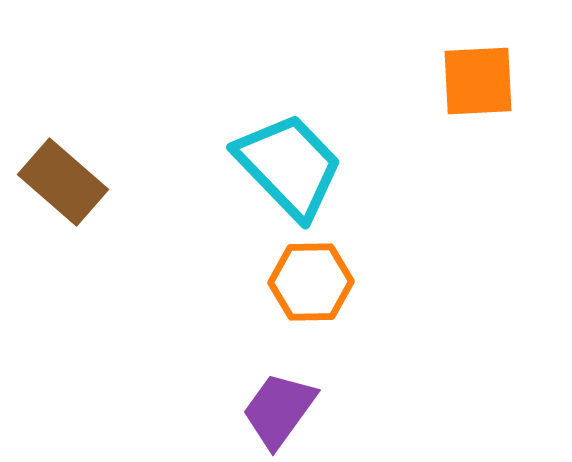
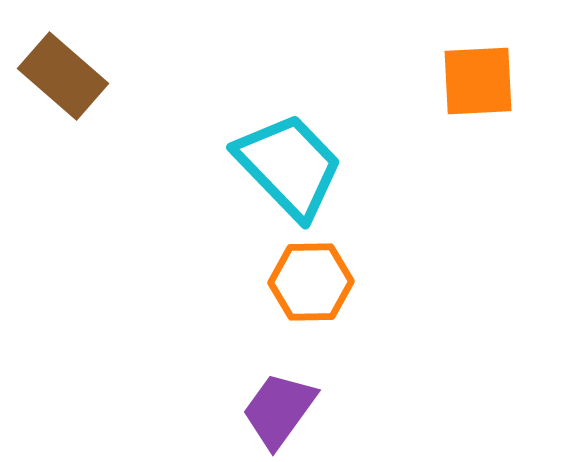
brown rectangle: moved 106 px up
